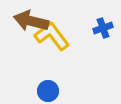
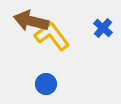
blue cross: rotated 30 degrees counterclockwise
blue circle: moved 2 px left, 7 px up
